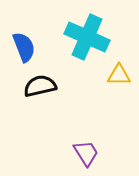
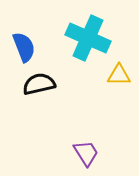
cyan cross: moved 1 px right, 1 px down
black semicircle: moved 1 px left, 2 px up
